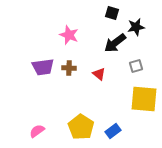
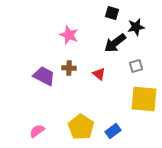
purple trapezoid: moved 1 px right, 9 px down; rotated 145 degrees counterclockwise
